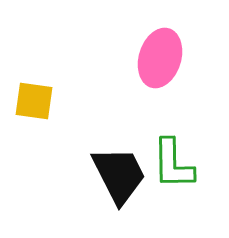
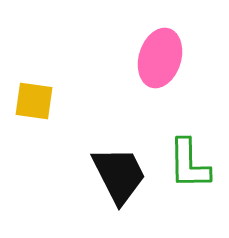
green L-shape: moved 16 px right
